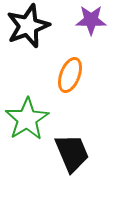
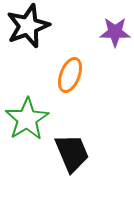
purple star: moved 24 px right, 12 px down
